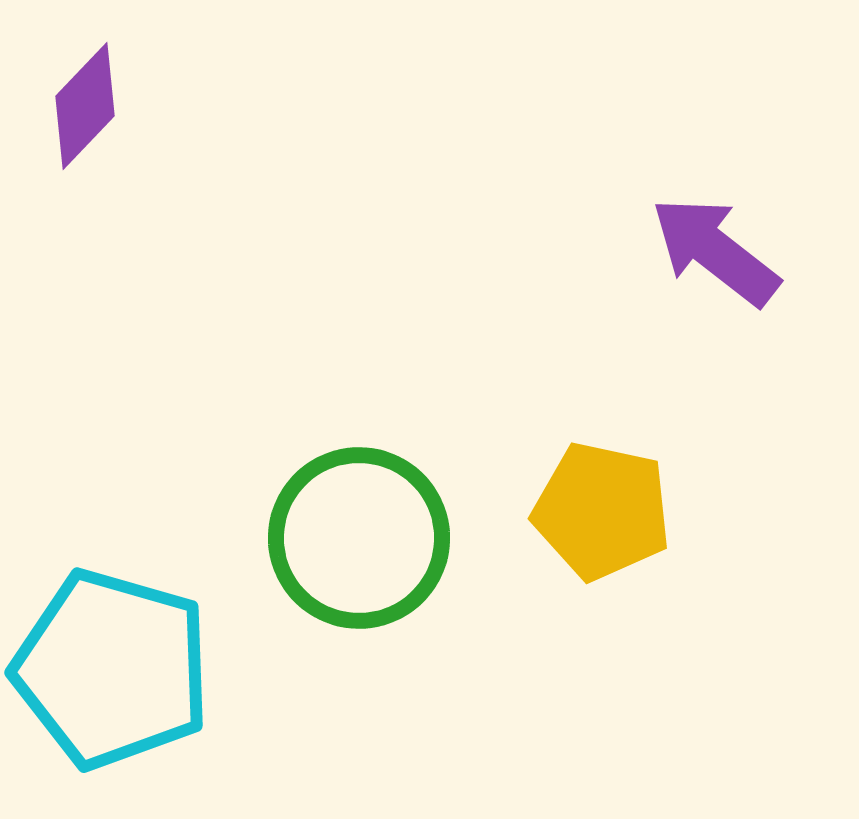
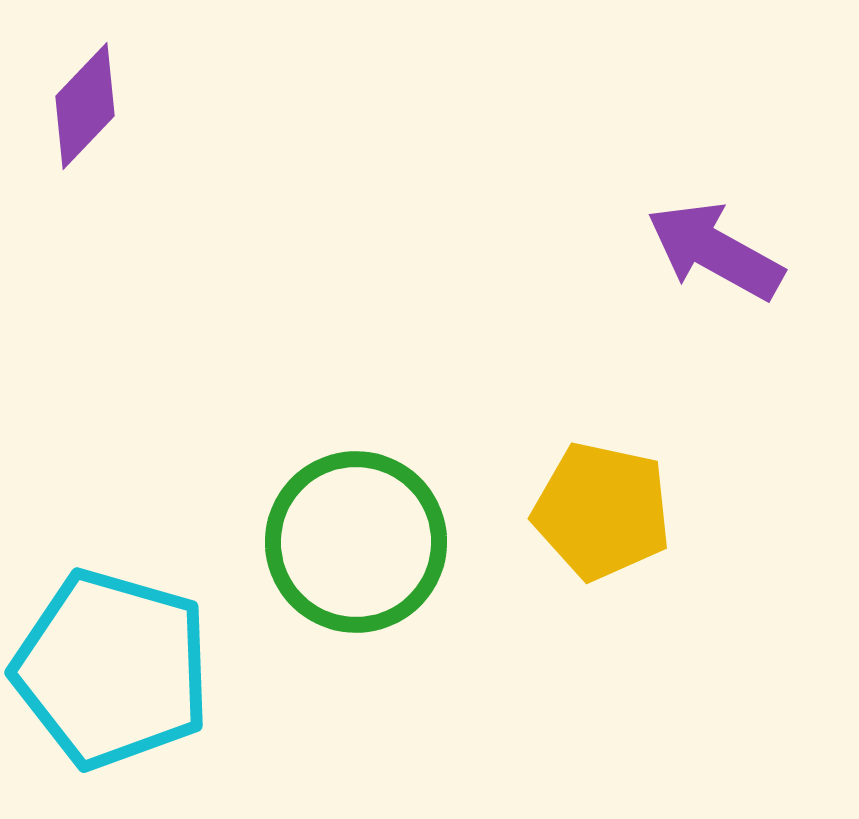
purple arrow: rotated 9 degrees counterclockwise
green circle: moved 3 px left, 4 px down
